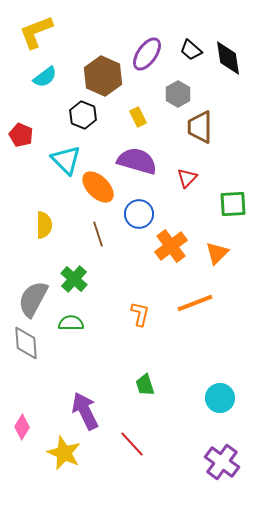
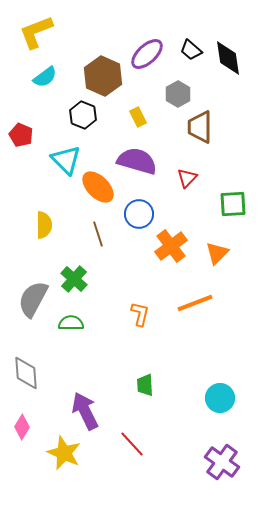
purple ellipse: rotated 12 degrees clockwise
gray diamond: moved 30 px down
green trapezoid: rotated 15 degrees clockwise
